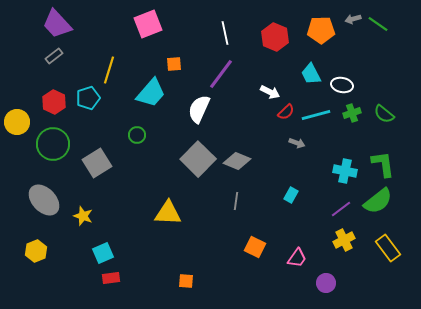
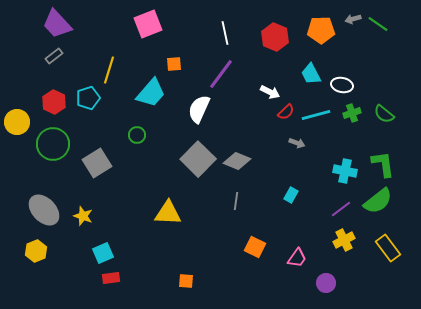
gray ellipse at (44, 200): moved 10 px down
